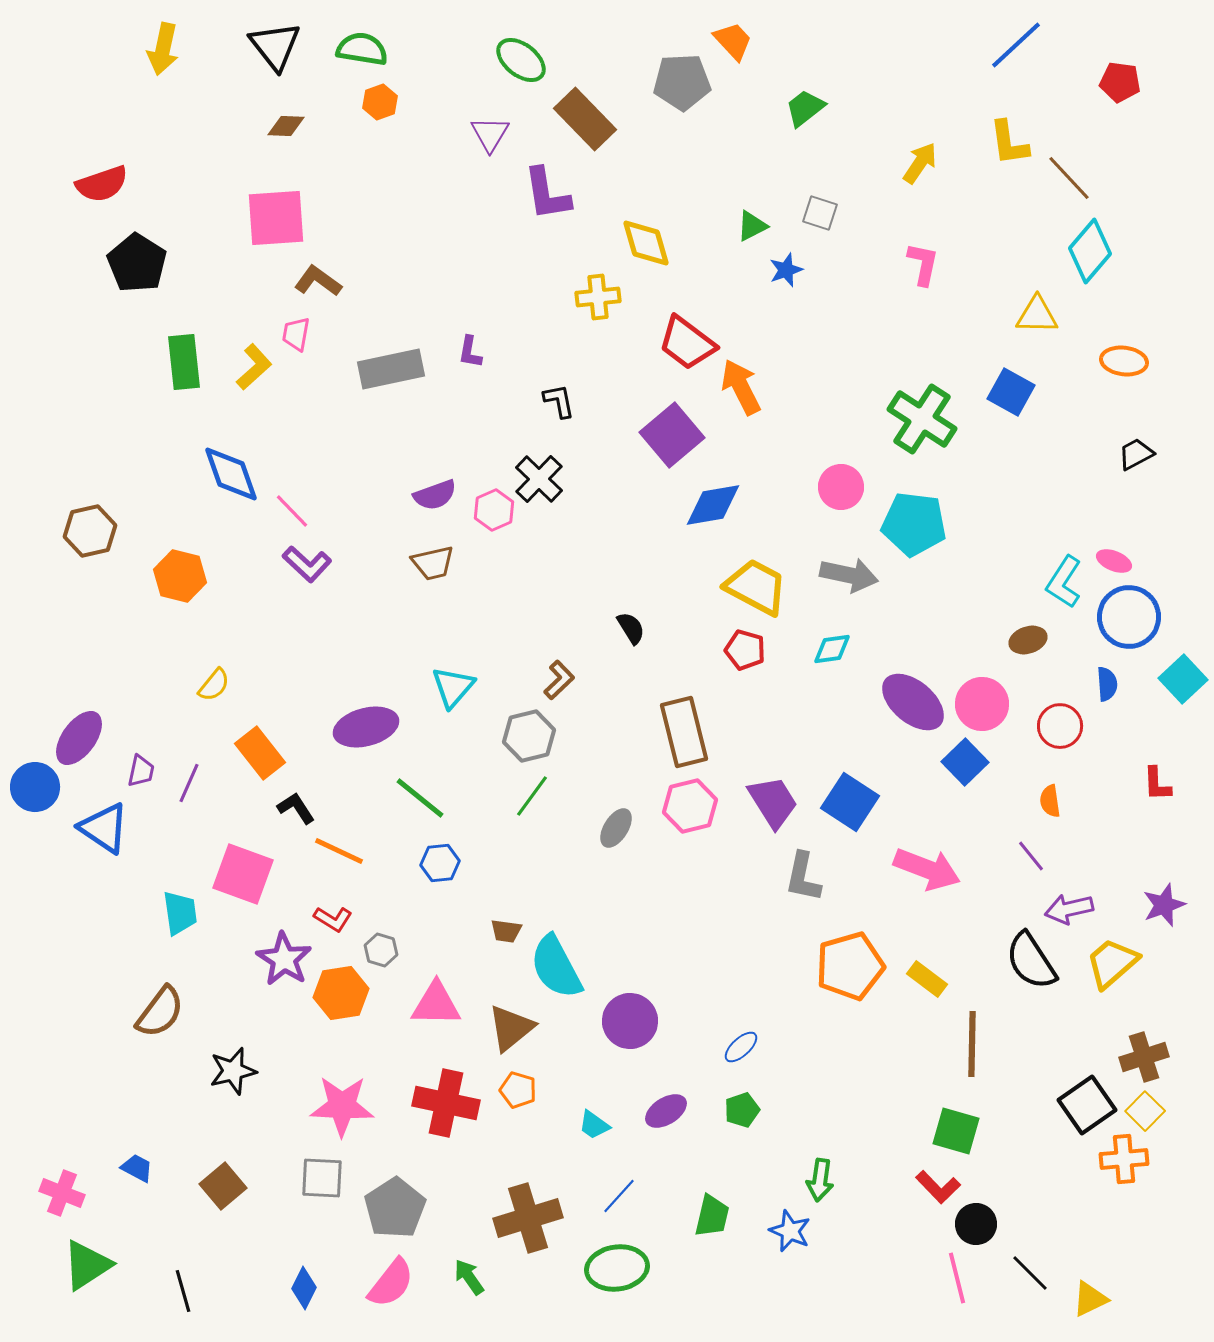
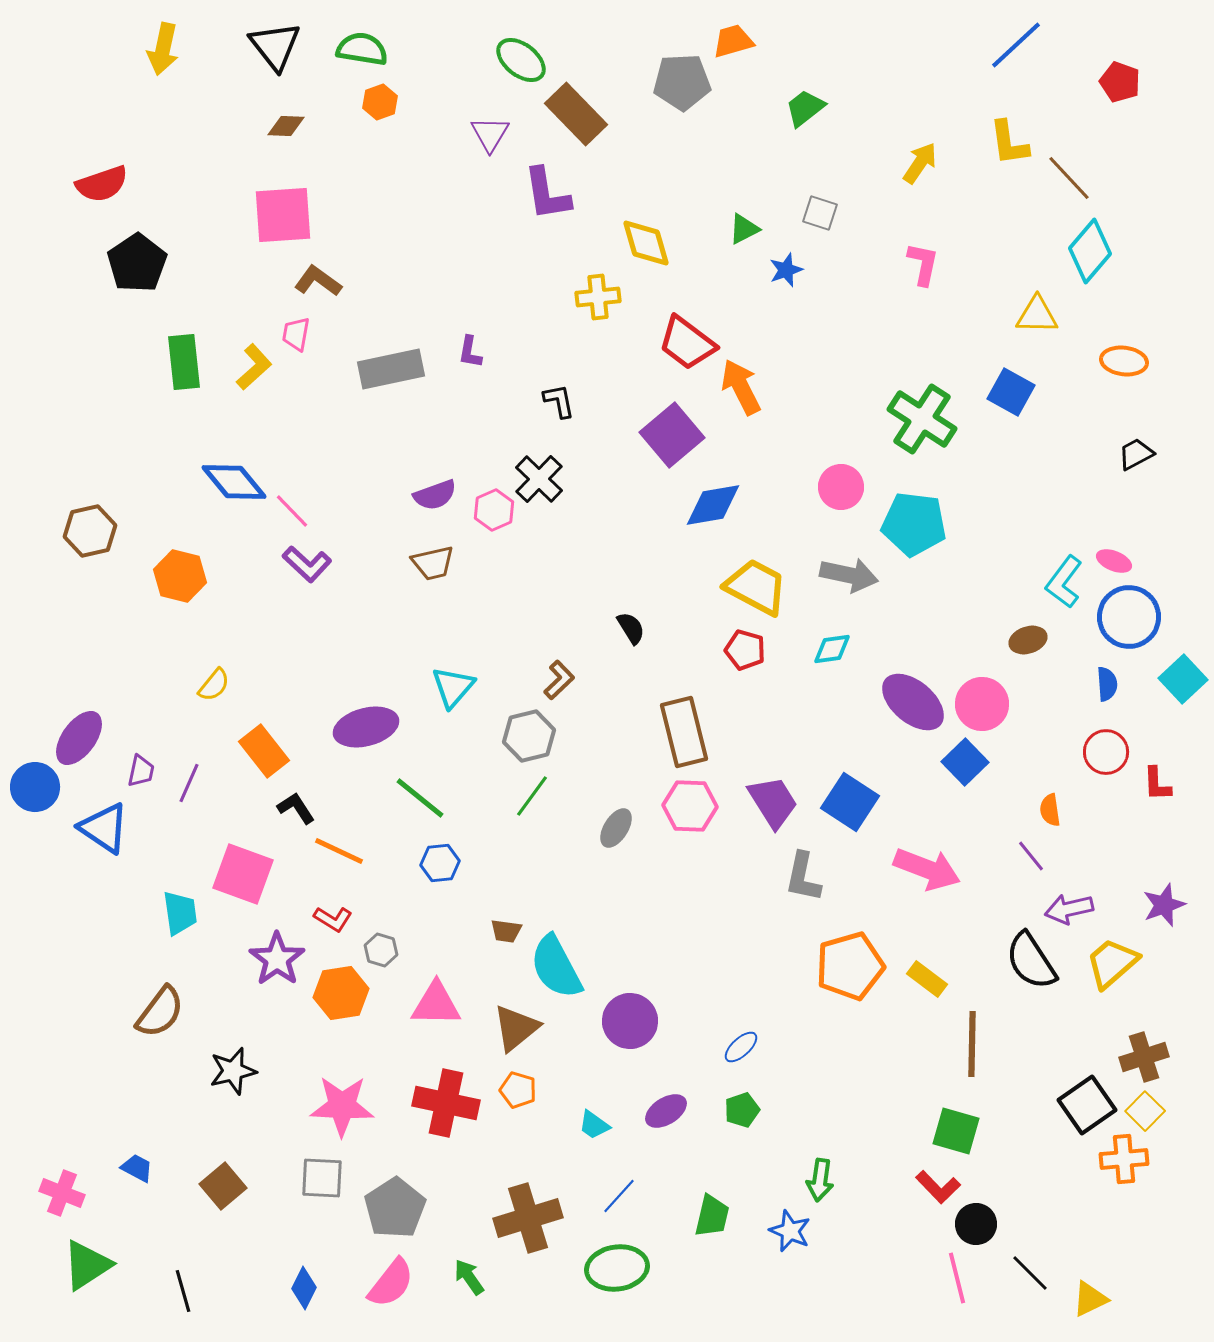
orange trapezoid at (733, 41): rotated 63 degrees counterclockwise
red pentagon at (1120, 82): rotated 12 degrees clockwise
brown rectangle at (585, 119): moved 9 px left, 5 px up
pink square at (276, 218): moved 7 px right, 3 px up
green triangle at (752, 226): moved 8 px left, 3 px down
black pentagon at (137, 263): rotated 6 degrees clockwise
blue diamond at (231, 474): moved 3 px right, 8 px down; rotated 20 degrees counterclockwise
cyan L-shape at (1064, 582): rotated 4 degrees clockwise
red circle at (1060, 726): moved 46 px right, 26 px down
orange rectangle at (260, 753): moved 4 px right, 2 px up
orange semicircle at (1050, 801): moved 9 px down
pink hexagon at (690, 806): rotated 16 degrees clockwise
purple star at (284, 959): moved 7 px left; rotated 4 degrees clockwise
brown triangle at (511, 1028): moved 5 px right
